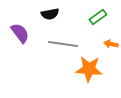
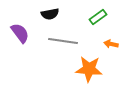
gray line: moved 3 px up
